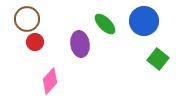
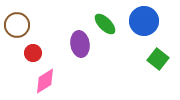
brown circle: moved 10 px left, 6 px down
red circle: moved 2 px left, 11 px down
pink diamond: moved 5 px left; rotated 16 degrees clockwise
